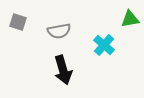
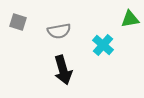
cyan cross: moved 1 px left
